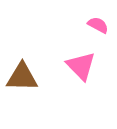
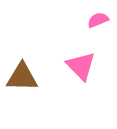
pink semicircle: moved 5 px up; rotated 50 degrees counterclockwise
